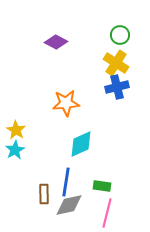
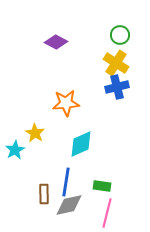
yellow star: moved 19 px right, 3 px down
